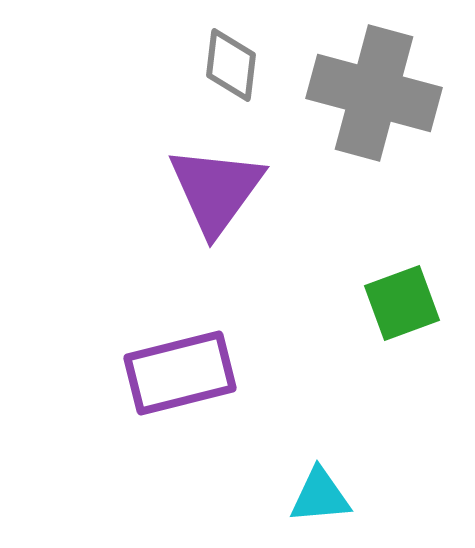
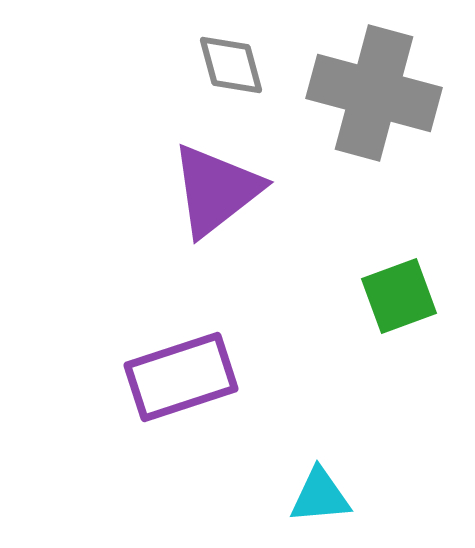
gray diamond: rotated 22 degrees counterclockwise
purple triangle: rotated 16 degrees clockwise
green square: moved 3 px left, 7 px up
purple rectangle: moved 1 px right, 4 px down; rotated 4 degrees counterclockwise
